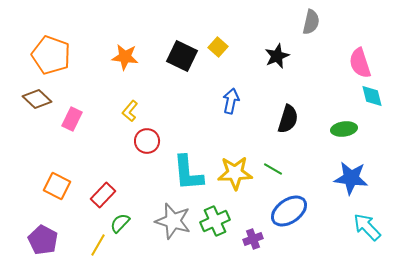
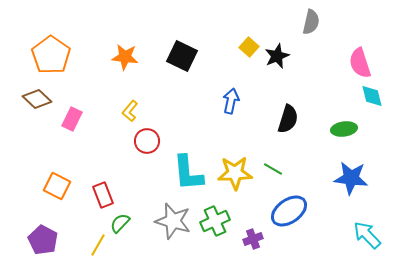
yellow square: moved 31 px right
orange pentagon: rotated 15 degrees clockwise
red rectangle: rotated 65 degrees counterclockwise
cyan arrow: moved 8 px down
